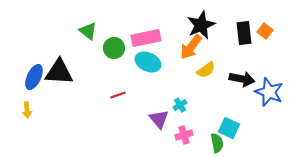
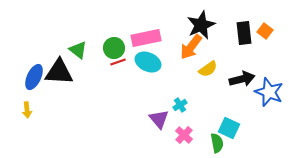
green triangle: moved 10 px left, 19 px down
yellow semicircle: moved 2 px right, 1 px up
black arrow: rotated 25 degrees counterclockwise
red line: moved 33 px up
pink cross: rotated 30 degrees counterclockwise
